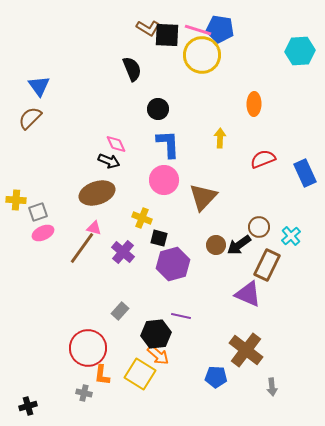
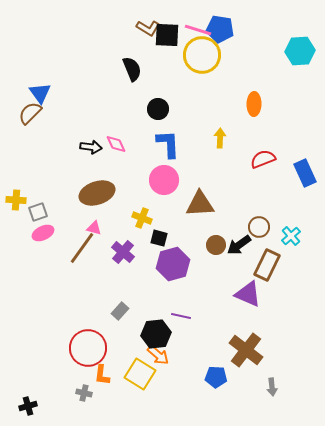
blue triangle at (39, 86): moved 1 px right, 7 px down
brown semicircle at (30, 118): moved 5 px up
black arrow at (109, 161): moved 18 px left, 14 px up; rotated 15 degrees counterclockwise
brown triangle at (203, 197): moved 3 px left, 7 px down; rotated 44 degrees clockwise
